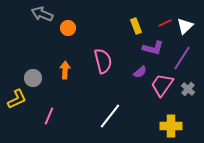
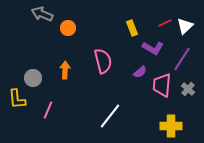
yellow rectangle: moved 4 px left, 2 px down
purple L-shape: rotated 15 degrees clockwise
purple line: moved 1 px down
pink trapezoid: rotated 30 degrees counterclockwise
yellow L-shape: rotated 110 degrees clockwise
pink line: moved 1 px left, 6 px up
